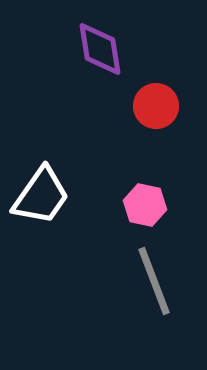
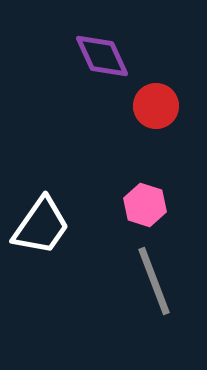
purple diamond: moved 2 px right, 7 px down; rotated 16 degrees counterclockwise
white trapezoid: moved 30 px down
pink hexagon: rotated 6 degrees clockwise
